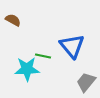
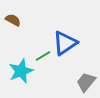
blue triangle: moved 7 px left, 3 px up; rotated 36 degrees clockwise
green line: rotated 42 degrees counterclockwise
cyan star: moved 6 px left, 2 px down; rotated 20 degrees counterclockwise
